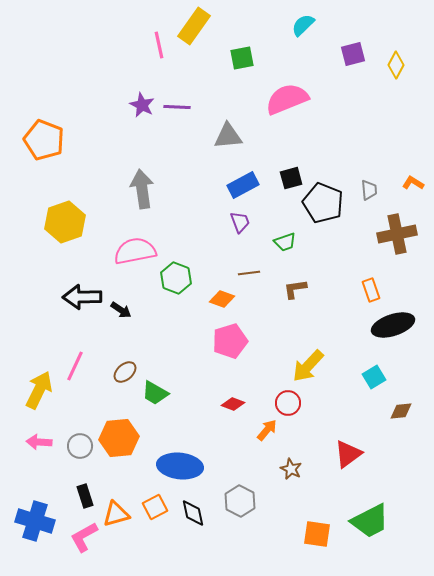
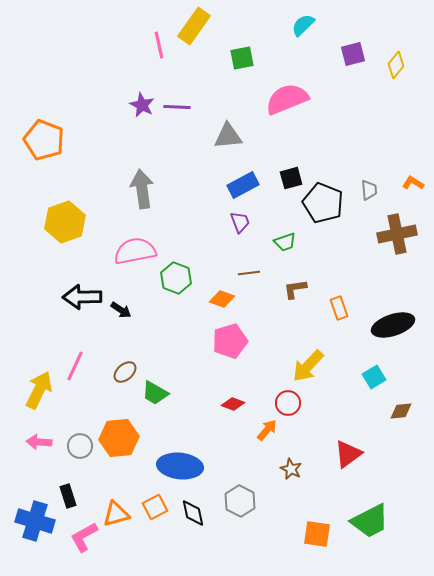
yellow diamond at (396, 65): rotated 12 degrees clockwise
orange rectangle at (371, 290): moved 32 px left, 18 px down
black rectangle at (85, 496): moved 17 px left
